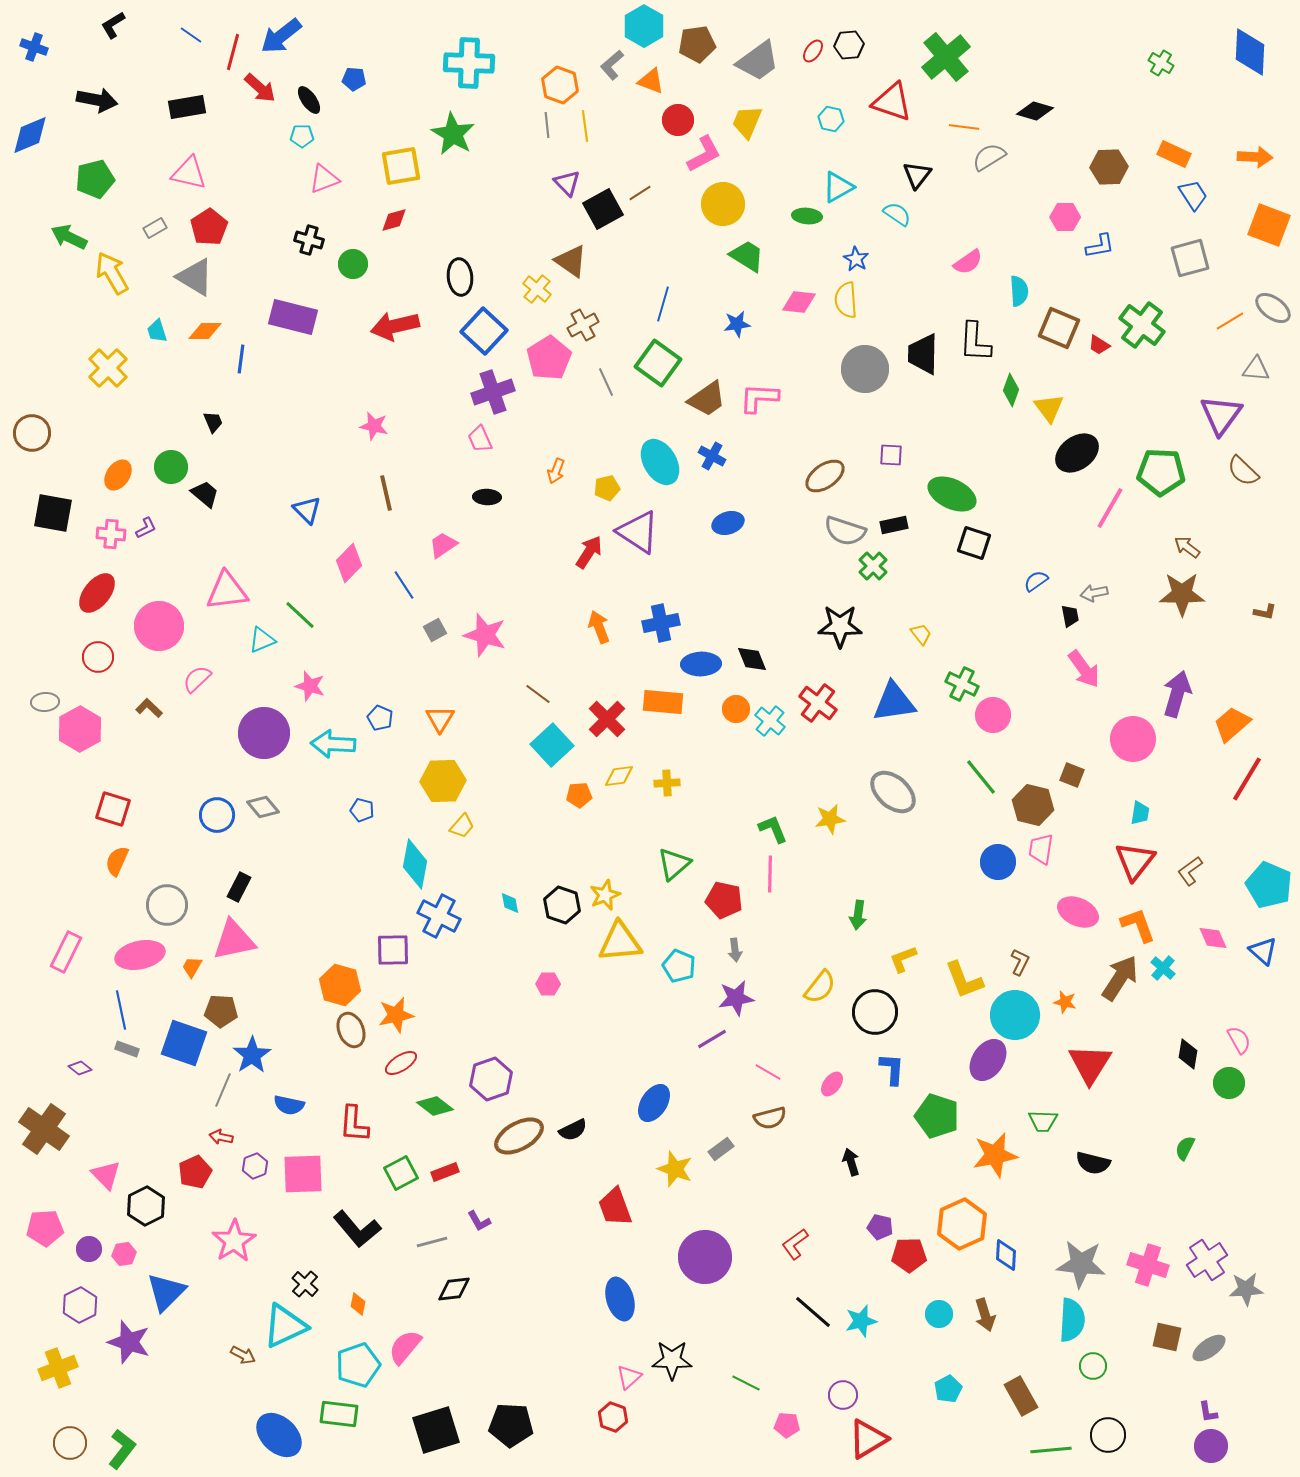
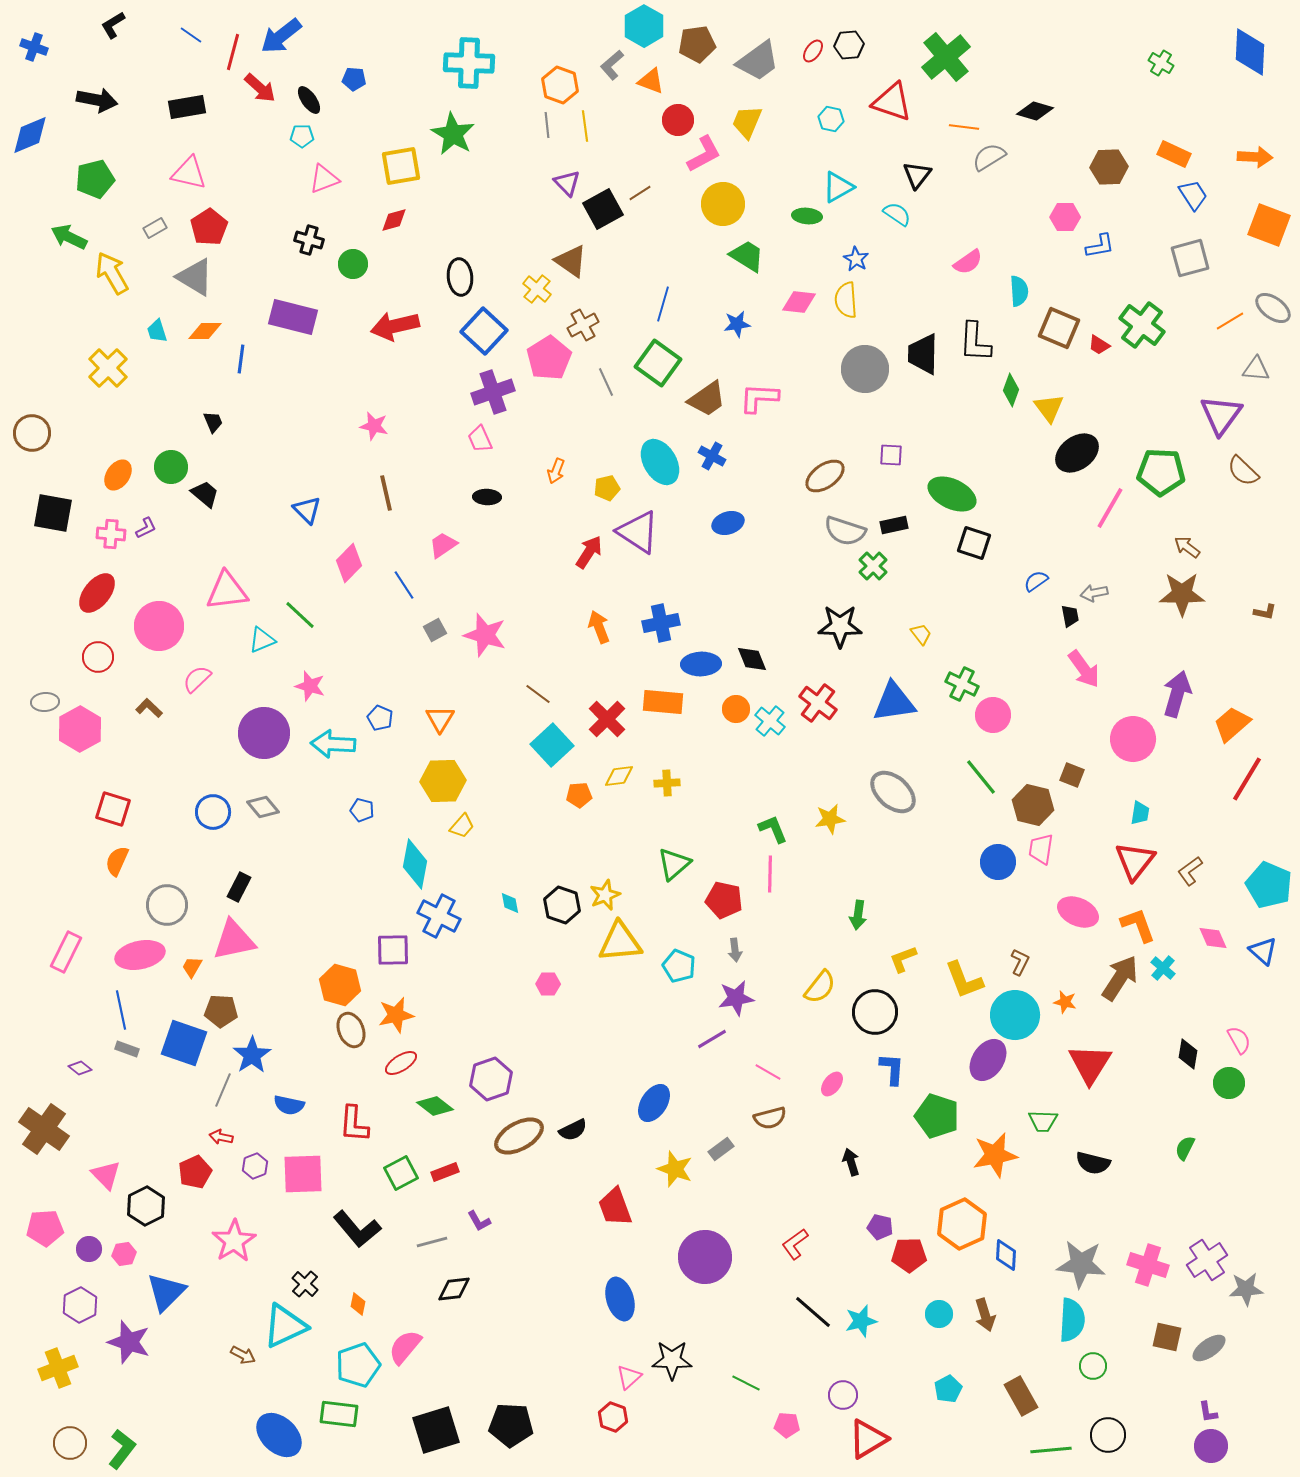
blue circle at (217, 815): moved 4 px left, 3 px up
